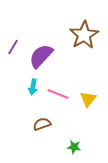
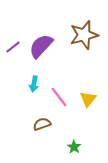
brown star: rotated 16 degrees clockwise
purple line: rotated 21 degrees clockwise
purple semicircle: moved 10 px up
cyan arrow: moved 1 px right, 3 px up
pink line: moved 1 px right, 3 px down; rotated 30 degrees clockwise
green star: rotated 24 degrees clockwise
